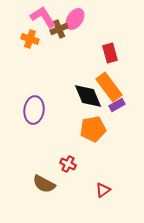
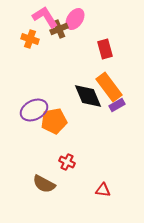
pink L-shape: moved 2 px right
red rectangle: moved 5 px left, 4 px up
purple ellipse: rotated 56 degrees clockwise
orange pentagon: moved 39 px left, 8 px up
red cross: moved 1 px left, 2 px up
red triangle: rotated 42 degrees clockwise
